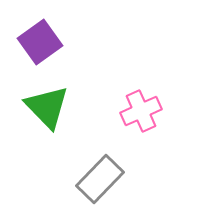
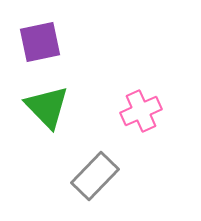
purple square: rotated 24 degrees clockwise
gray rectangle: moved 5 px left, 3 px up
